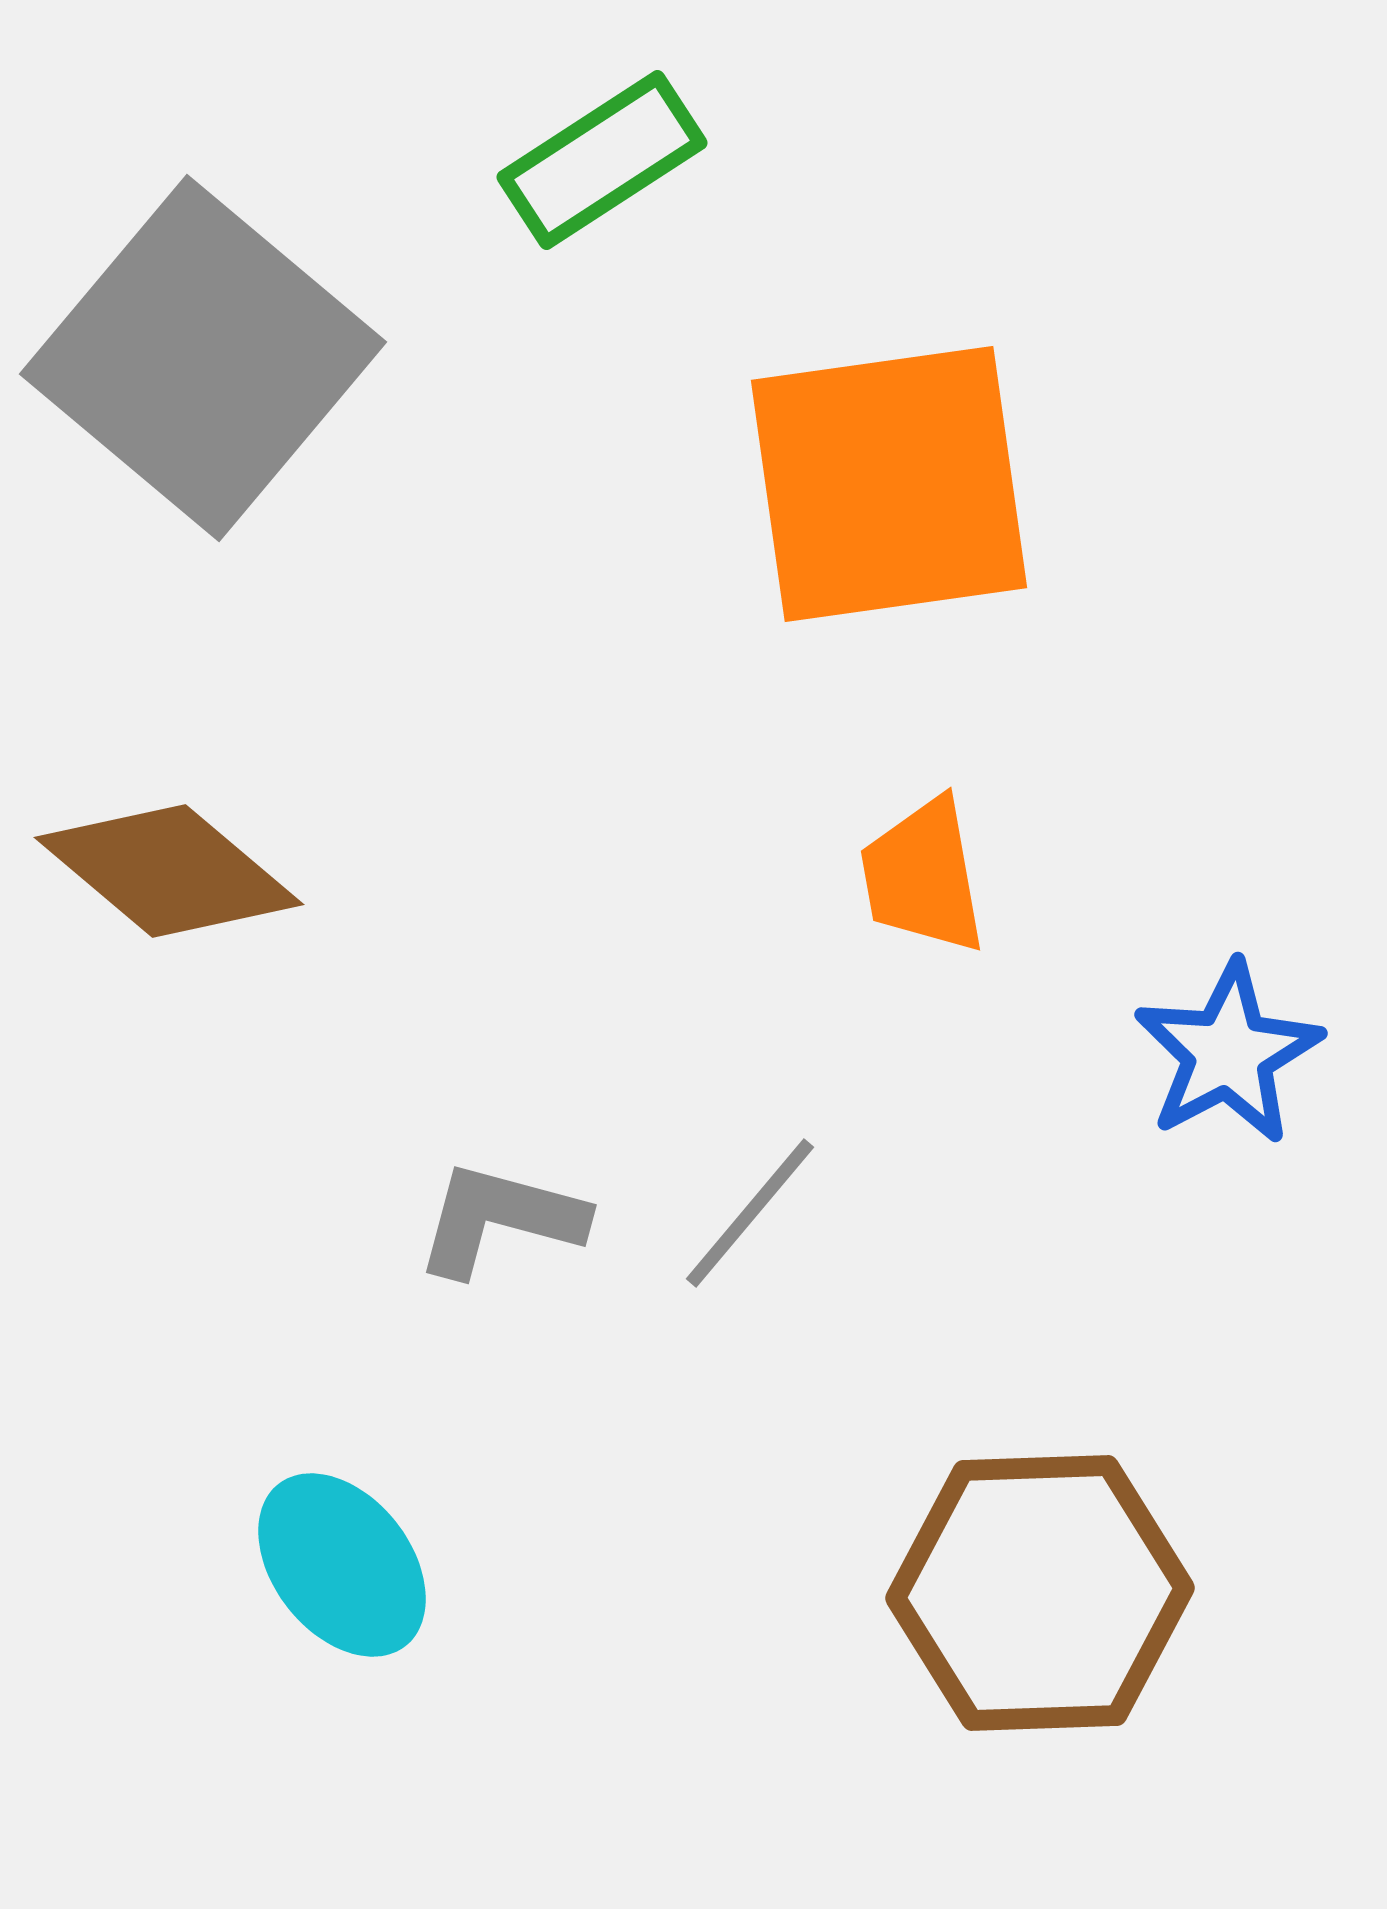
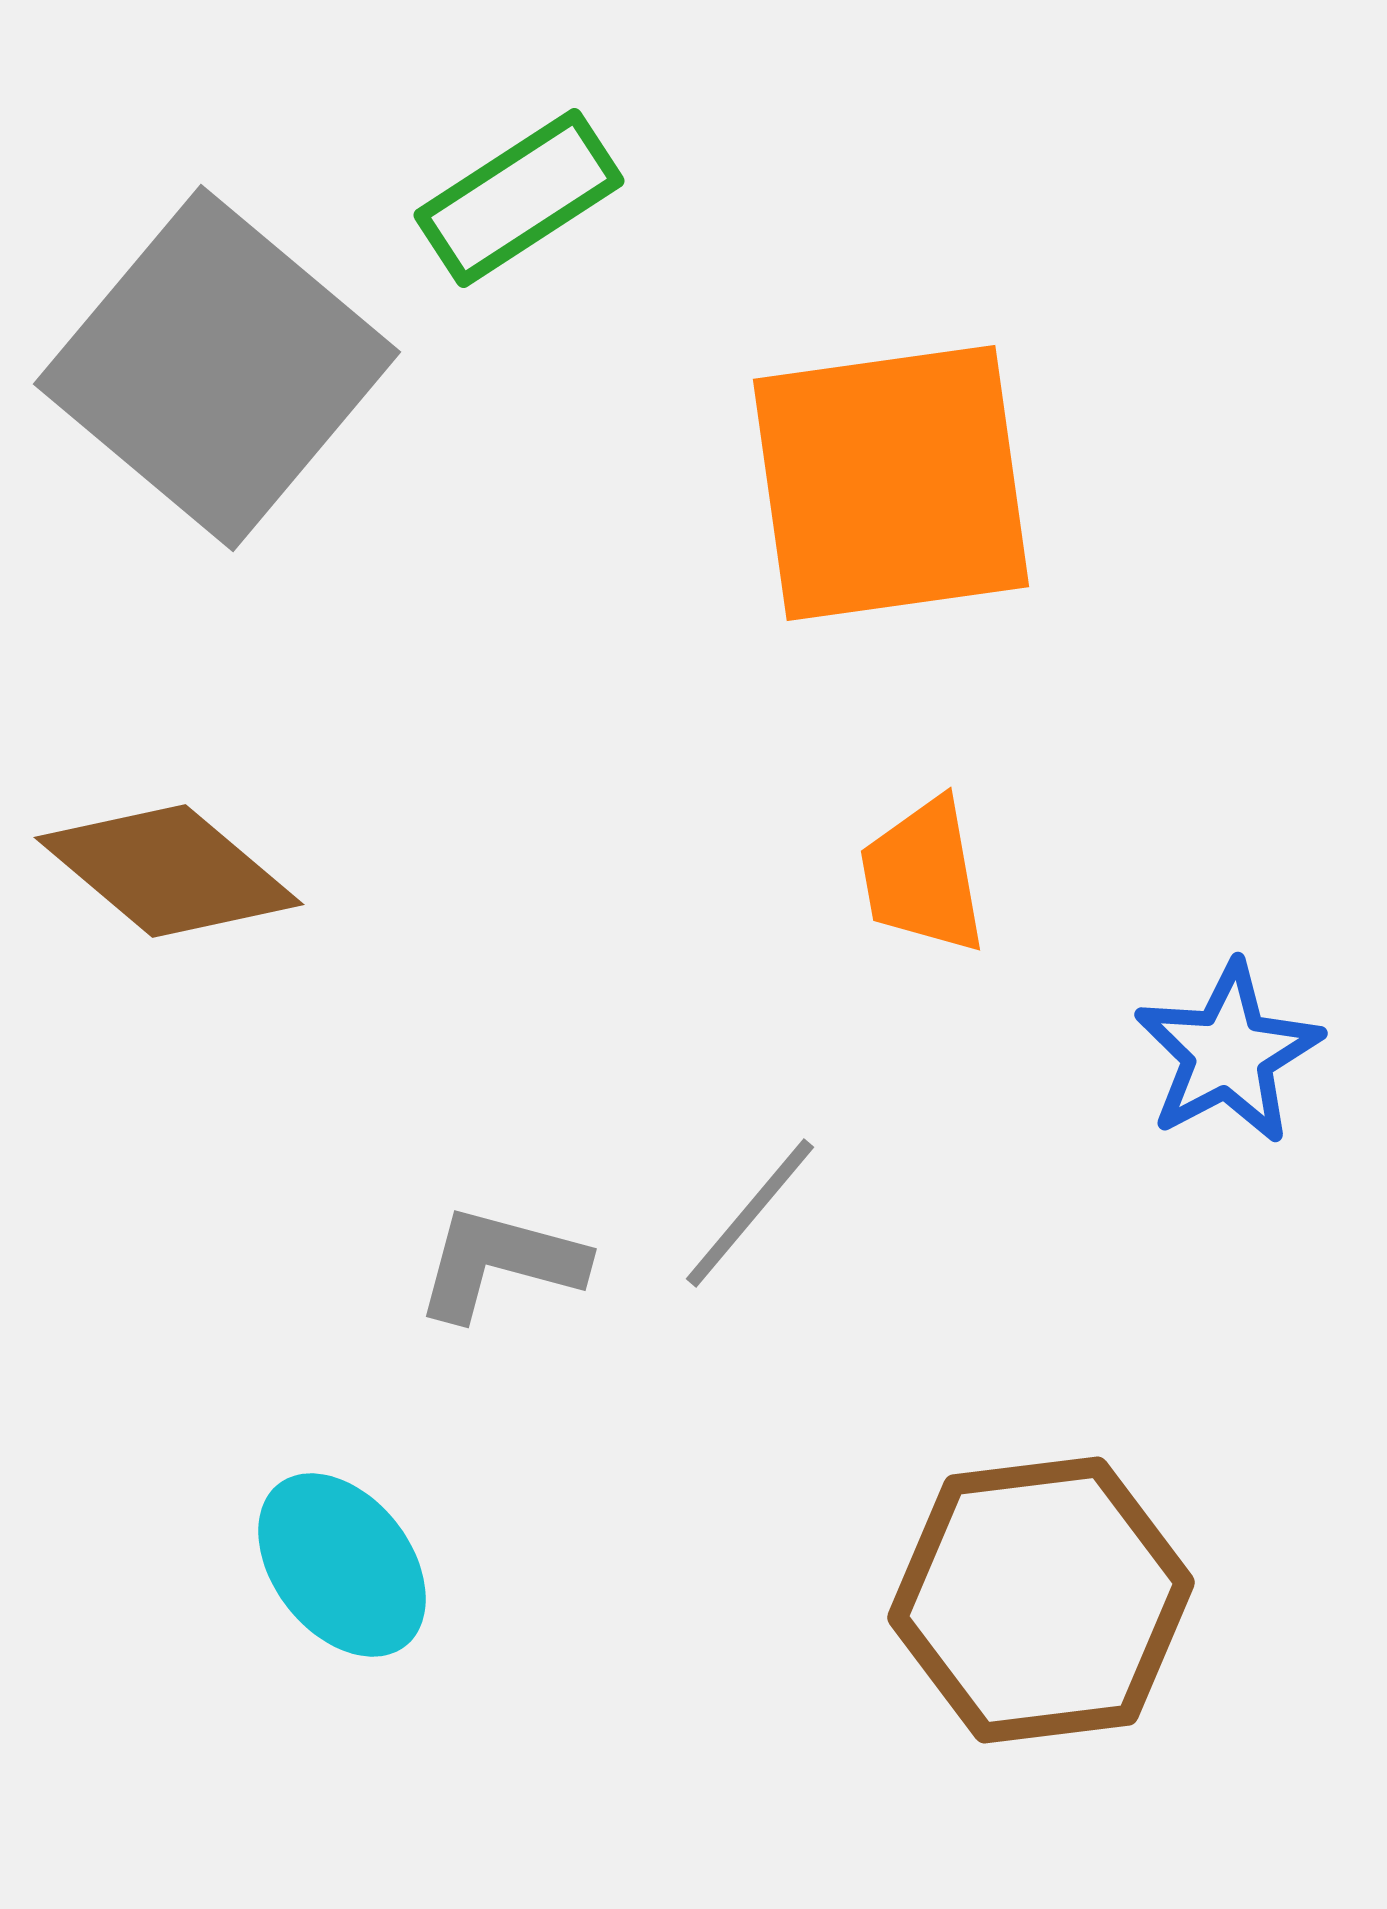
green rectangle: moved 83 px left, 38 px down
gray square: moved 14 px right, 10 px down
orange square: moved 2 px right, 1 px up
gray L-shape: moved 44 px down
brown hexagon: moved 1 px right, 7 px down; rotated 5 degrees counterclockwise
